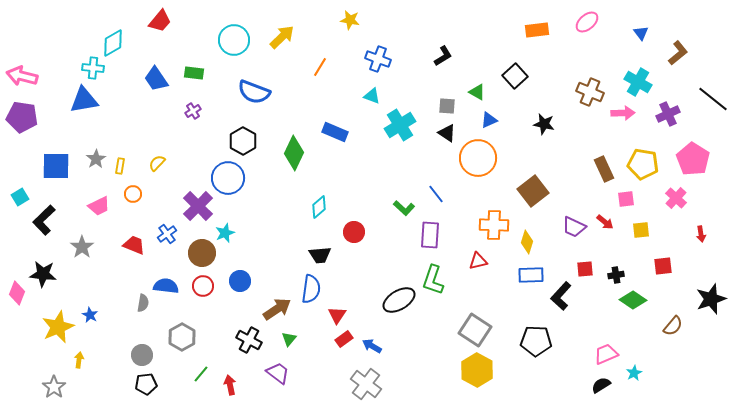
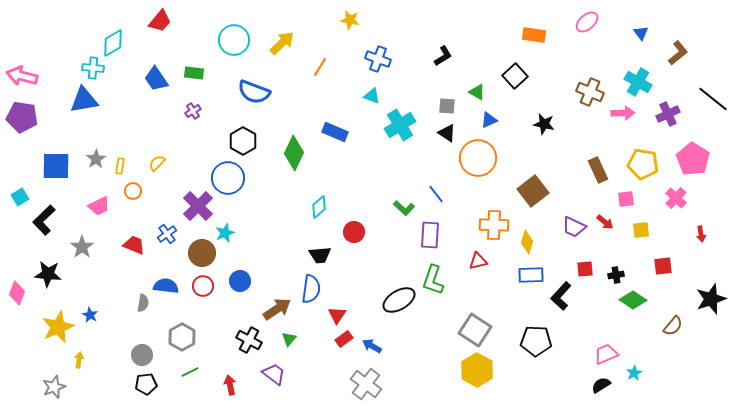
orange rectangle at (537, 30): moved 3 px left, 5 px down; rotated 15 degrees clockwise
yellow arrow at (282, 37): moved 6 px down
brown rectangle at (604, 169): moved 6 px left, 1 px down
orange circle at (133, 194): moved 3 px up
black star at (43, 274): moved 5 px right
purple trapezoid at (278, 373): moved 4 px left, 1 px down
green line at (201, 374): moved 11 px left, 2 px up; rotated 24 degrees clockwise
gray star at (54, 387): rotated 15 degrees clockwise
